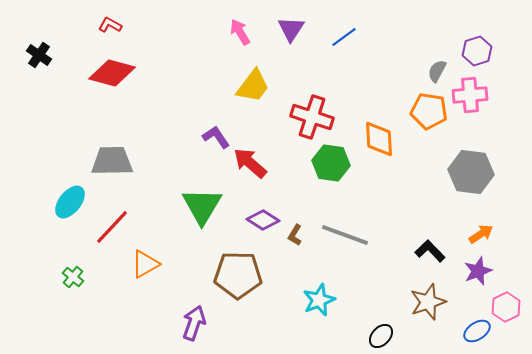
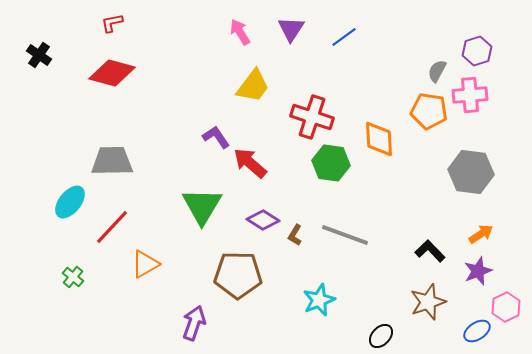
red L-shape: moved 2 px right, 2 px up; rotated 40 degrees counterclockwise
